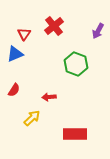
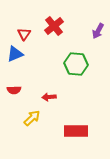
green hexagon: rotated 15 degrees counterclockwise
red semicircle: rotated 56 degrees clockwise
red rectangle: moved 1 px right, 3 px up
